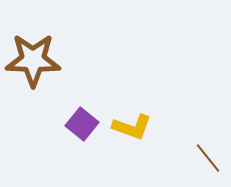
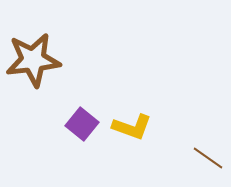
brown star: rotated 8 degrees counterclockwise
brown line: rotated 16 degrees counterclockwise
